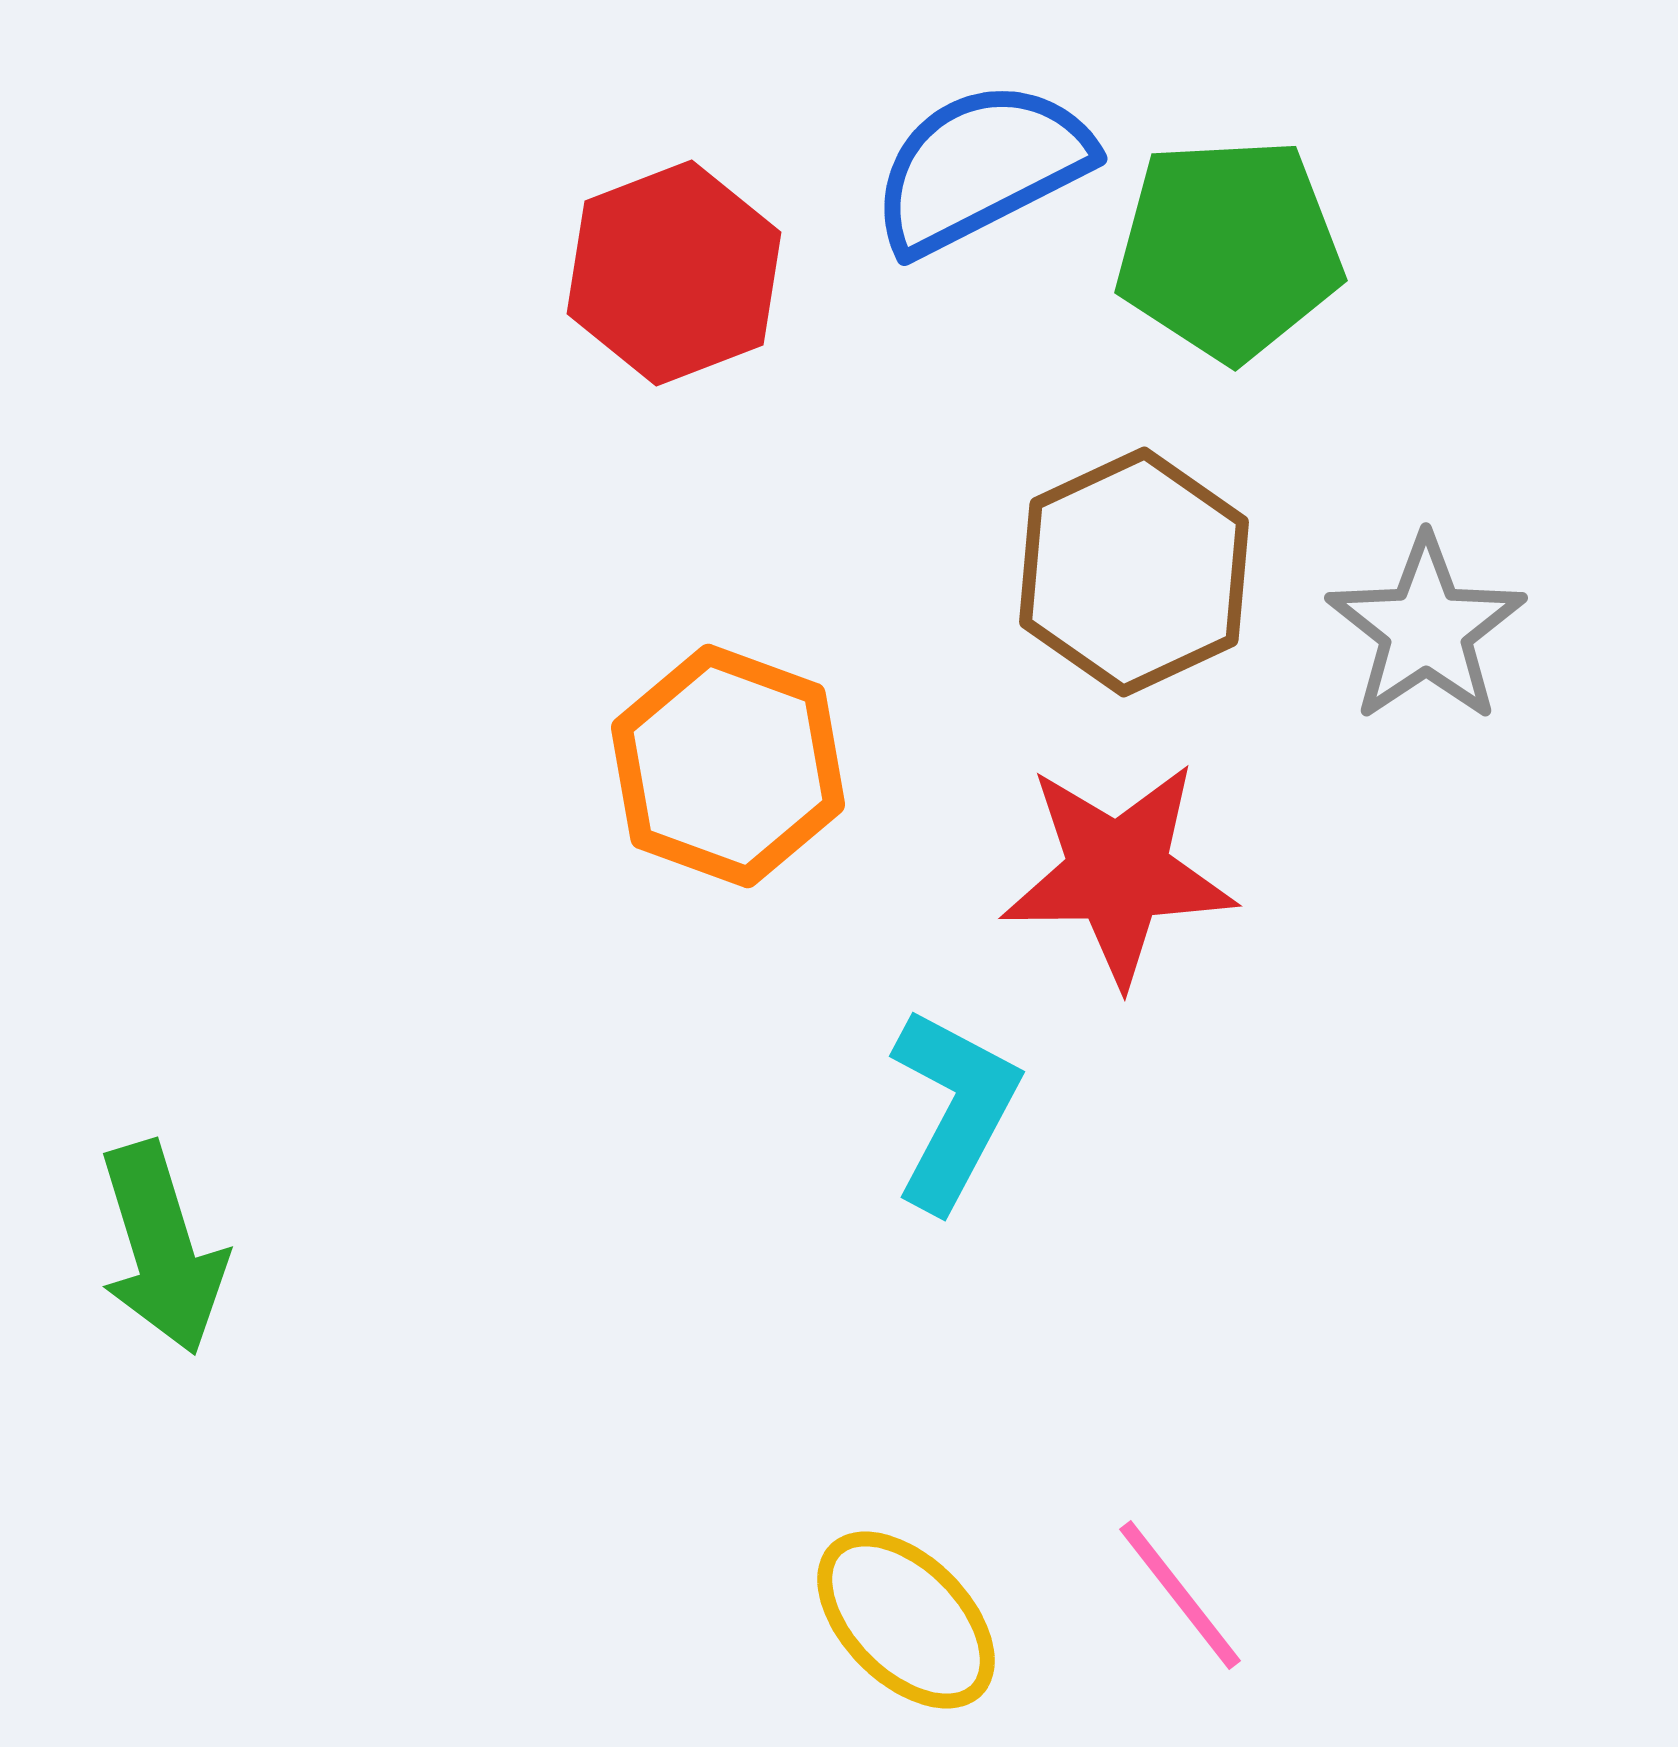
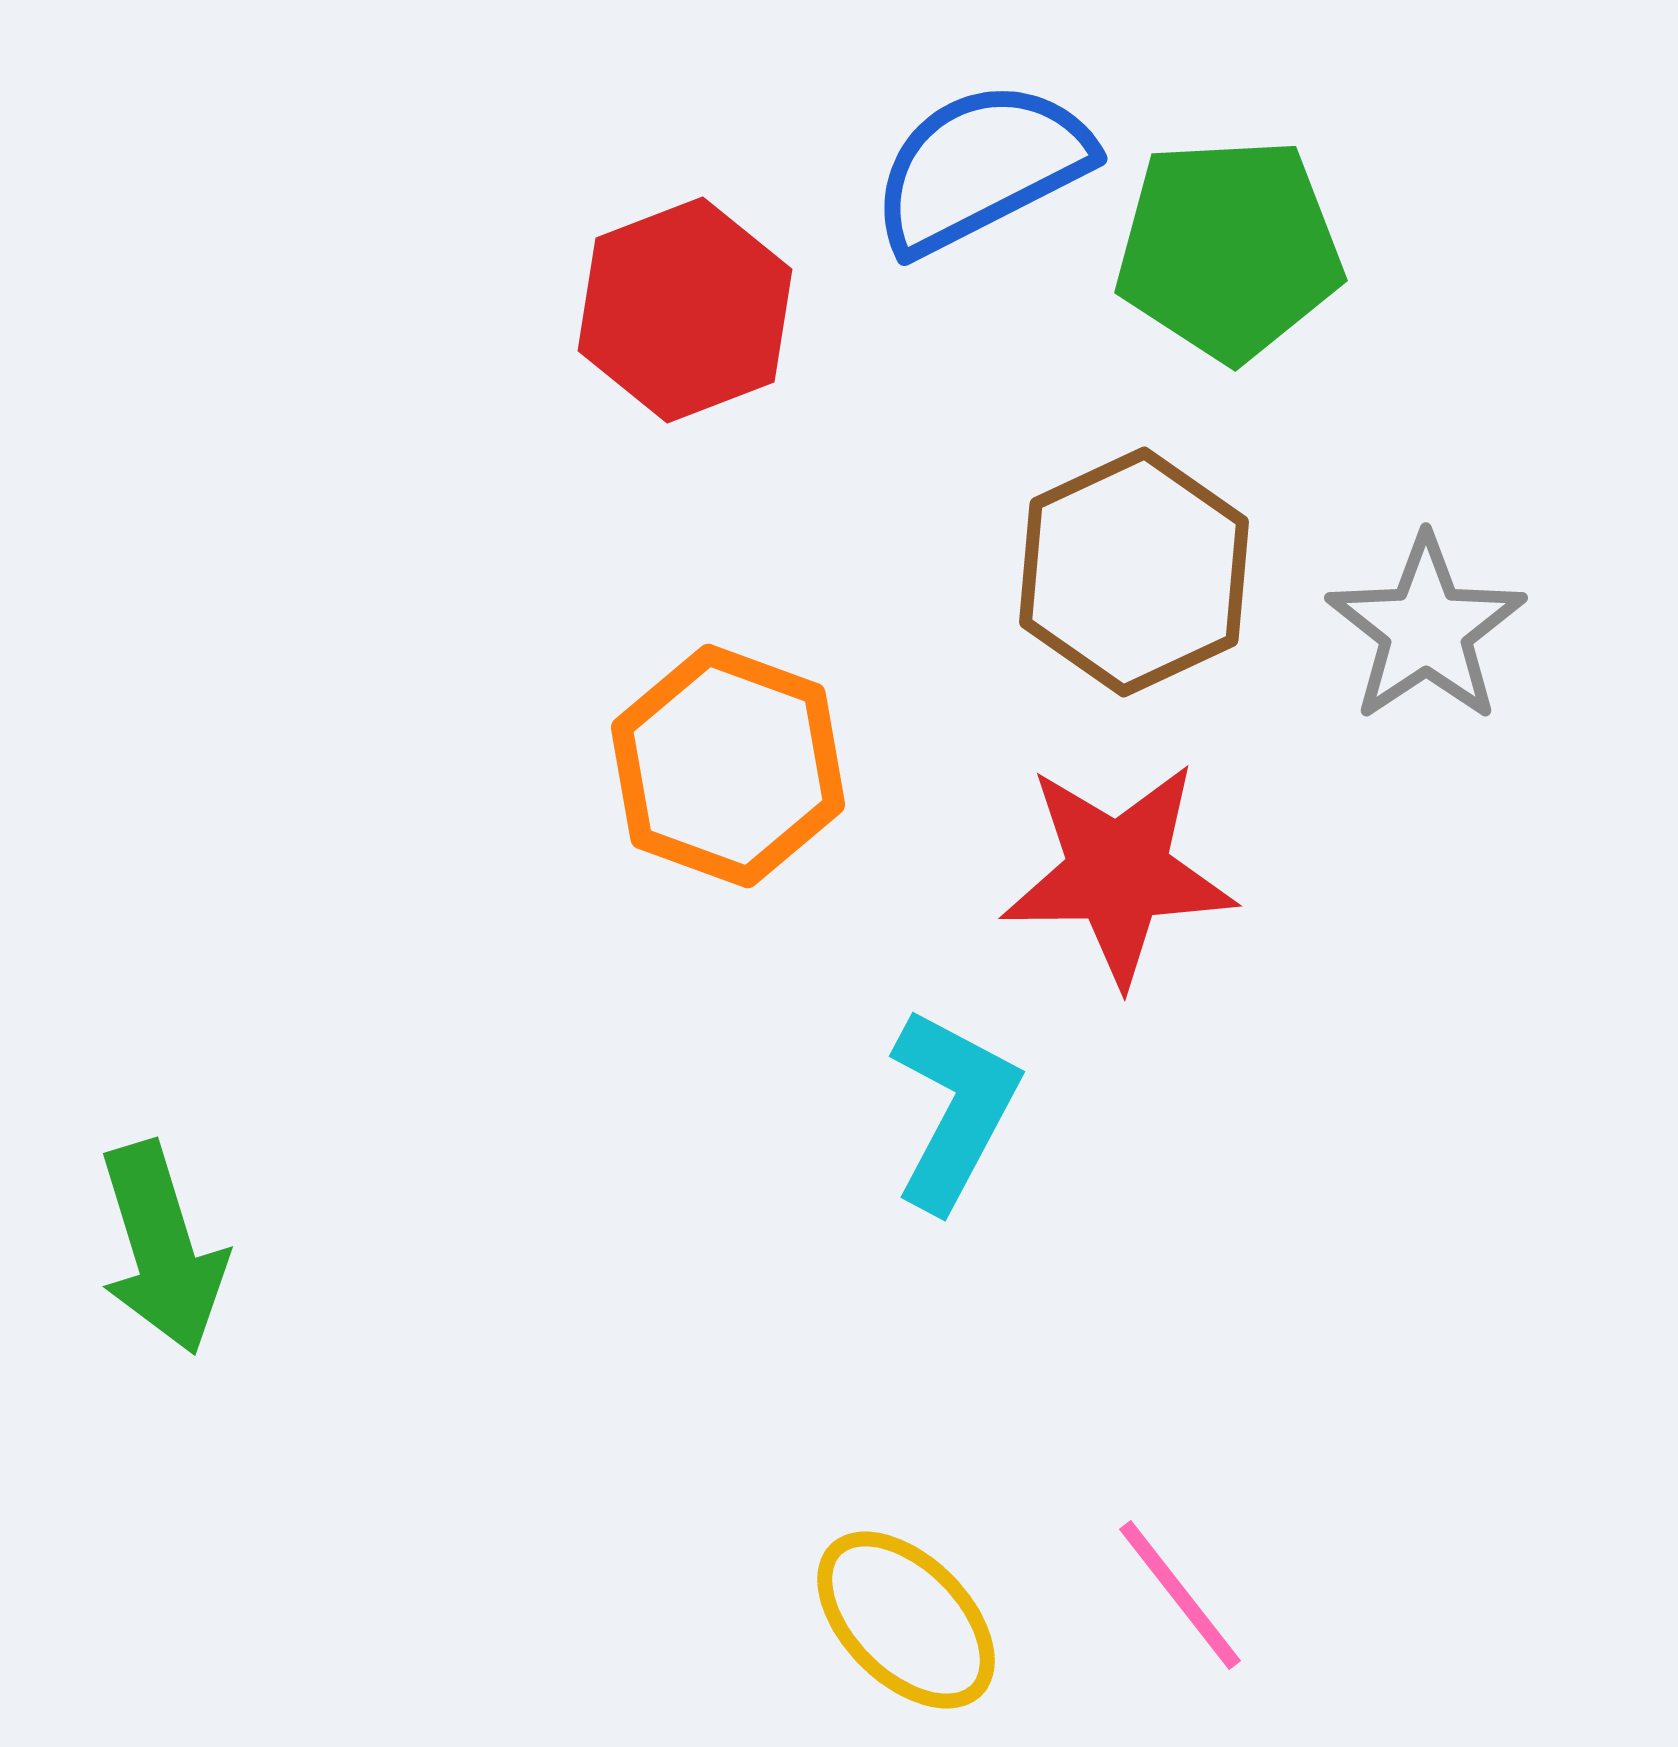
red hexagon: moved 11 px right, 37 px down
